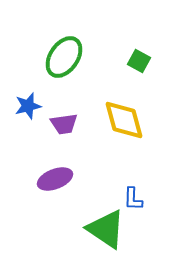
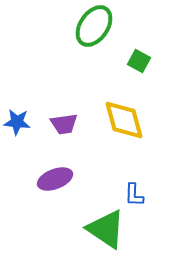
green ellipse: moved 30 px right, 31 px up
blue star: moved 11 px left, 16 px down; rotated 20 degrees clockwise
blue L-shape: moved 1 px right, 4 px up
